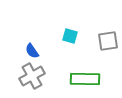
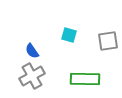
cyan square: moved 1 px left, 1 px up
